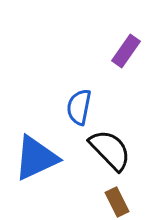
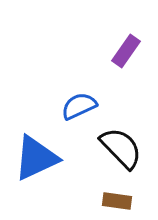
blue semicircle: moved 1 px up; rotated 54 degrees clockwise
black semicircle: moved 11 px right, 2 px up
brown rectangle: moved 1 px up; rotated 56 degrees counterclockwise
